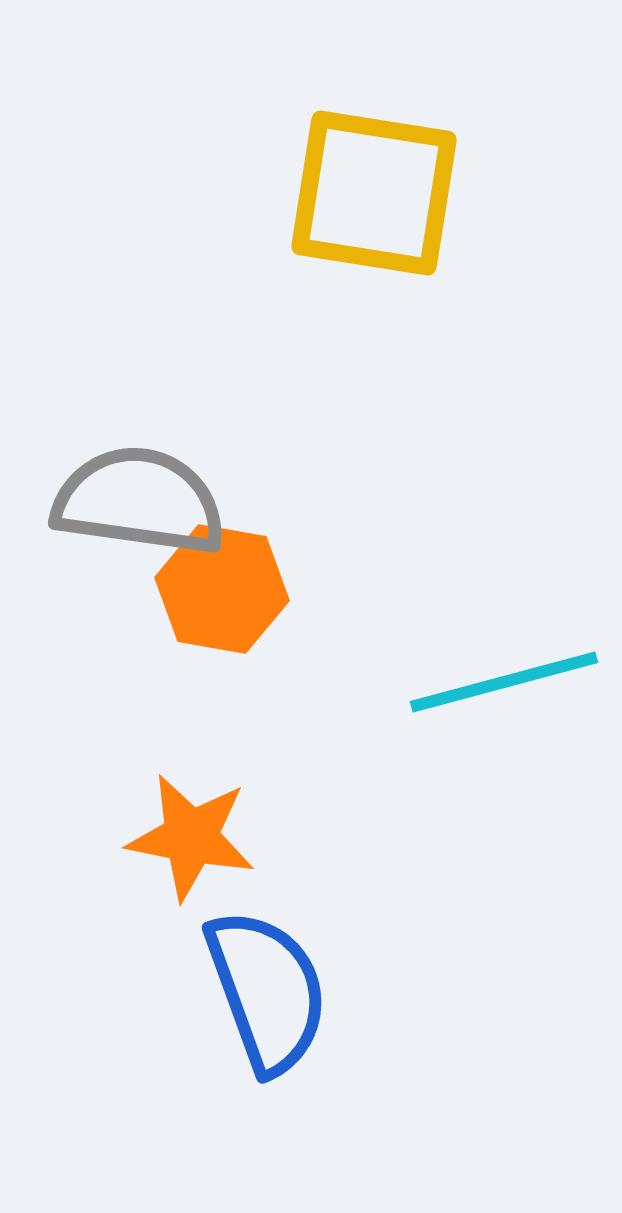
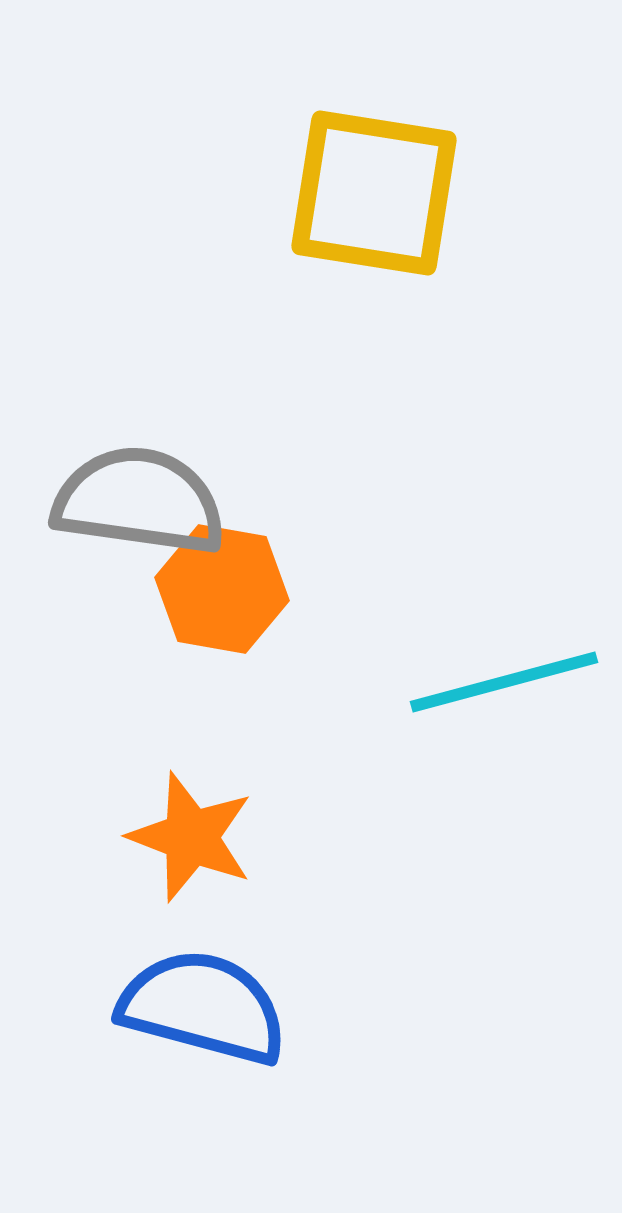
orange star: rotated 10 degrees clockwise
blue semicircle: moved 64 px left, 16 px down; rotated 55 degrees counterclockwise
